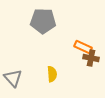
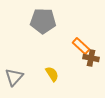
orange rectangle: moved 2 px left, 1 px up; rotated 18 degrees clockwise
yellow semicircle: rotated 28 degrees counterclockwise
gray triangle: moved 1 px right, 1 px up; rotated 24 degrees clockwise
